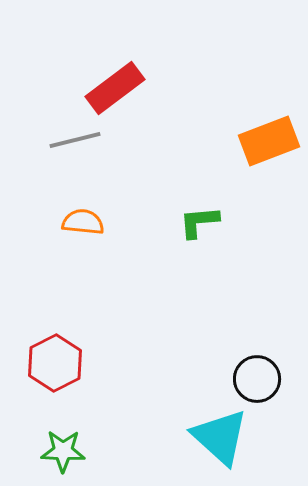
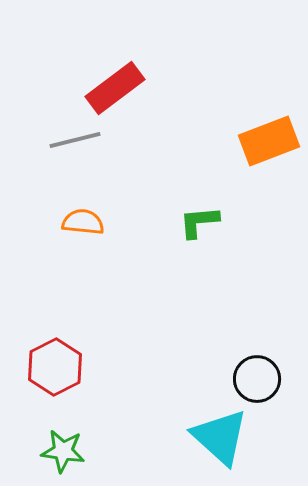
red hexagon: moved 4 px down
green star: rotated 6 degrees clockwise
